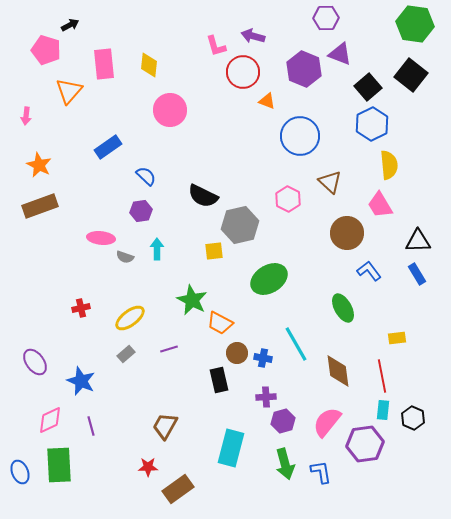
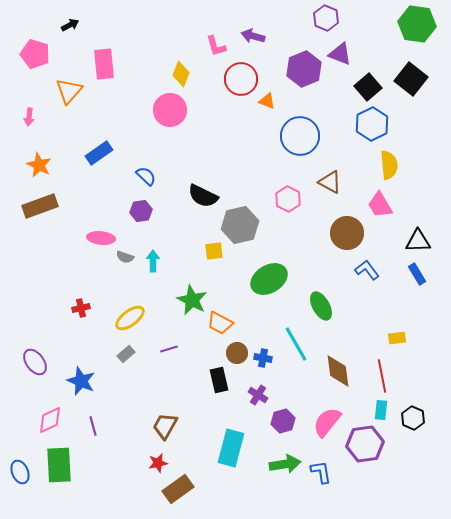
purple hexagon at (326, 18): rotated 25 degrees clockwise
green hexagon at (415, 24): moved 2 px right
pink pentagon at (46, 50): moved 11 px left, 4 px down
yellow diamond at (149, 65): moved 32 px right, 9 px down; rotated 15 degrees clockwise
purple hexagon at (304, 69): rotated 16 degrees clockwise
red circle at (243, 72): moved 2 px left, 7 px down
black square at (411, 75): moved 4 px down
pink arrow at (26, 116): moved 3 px right, 1 px down
blue rectangle at (108, 147): moved 9 px left, 6 px down
brown triangle at (330, 182): rotated 15 degrees counterclockwise
cyan arrow at (157, 249): moved 4 px left, 12 px down
blue L-shape at (369, 271): moved 2 px left, 1 px up
green ellipse at (343, 308): moved 22 px left, 2 px up
purple cross at (266, 397): moved 8 px left, 2 px up; rotated 36 degrees clockwise
cyan rectangle at (383, 410): moved 2 px left
purple line at (91, 426): moved 2 px right
green arrow at (285, 464): rotated 84 degrees counterclockwise
red star at (148, 467): moved 10 px right, 4 px up; rotated 12 degrees counterclockwise
